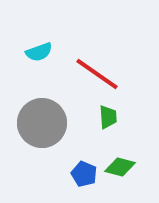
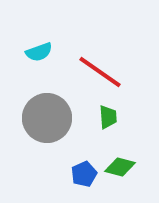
red line: moved 3 px right, 2 px up
gray circle: moved 5 px right, 5 px up
blue pentagon: rotated 25 degrees clockwise
